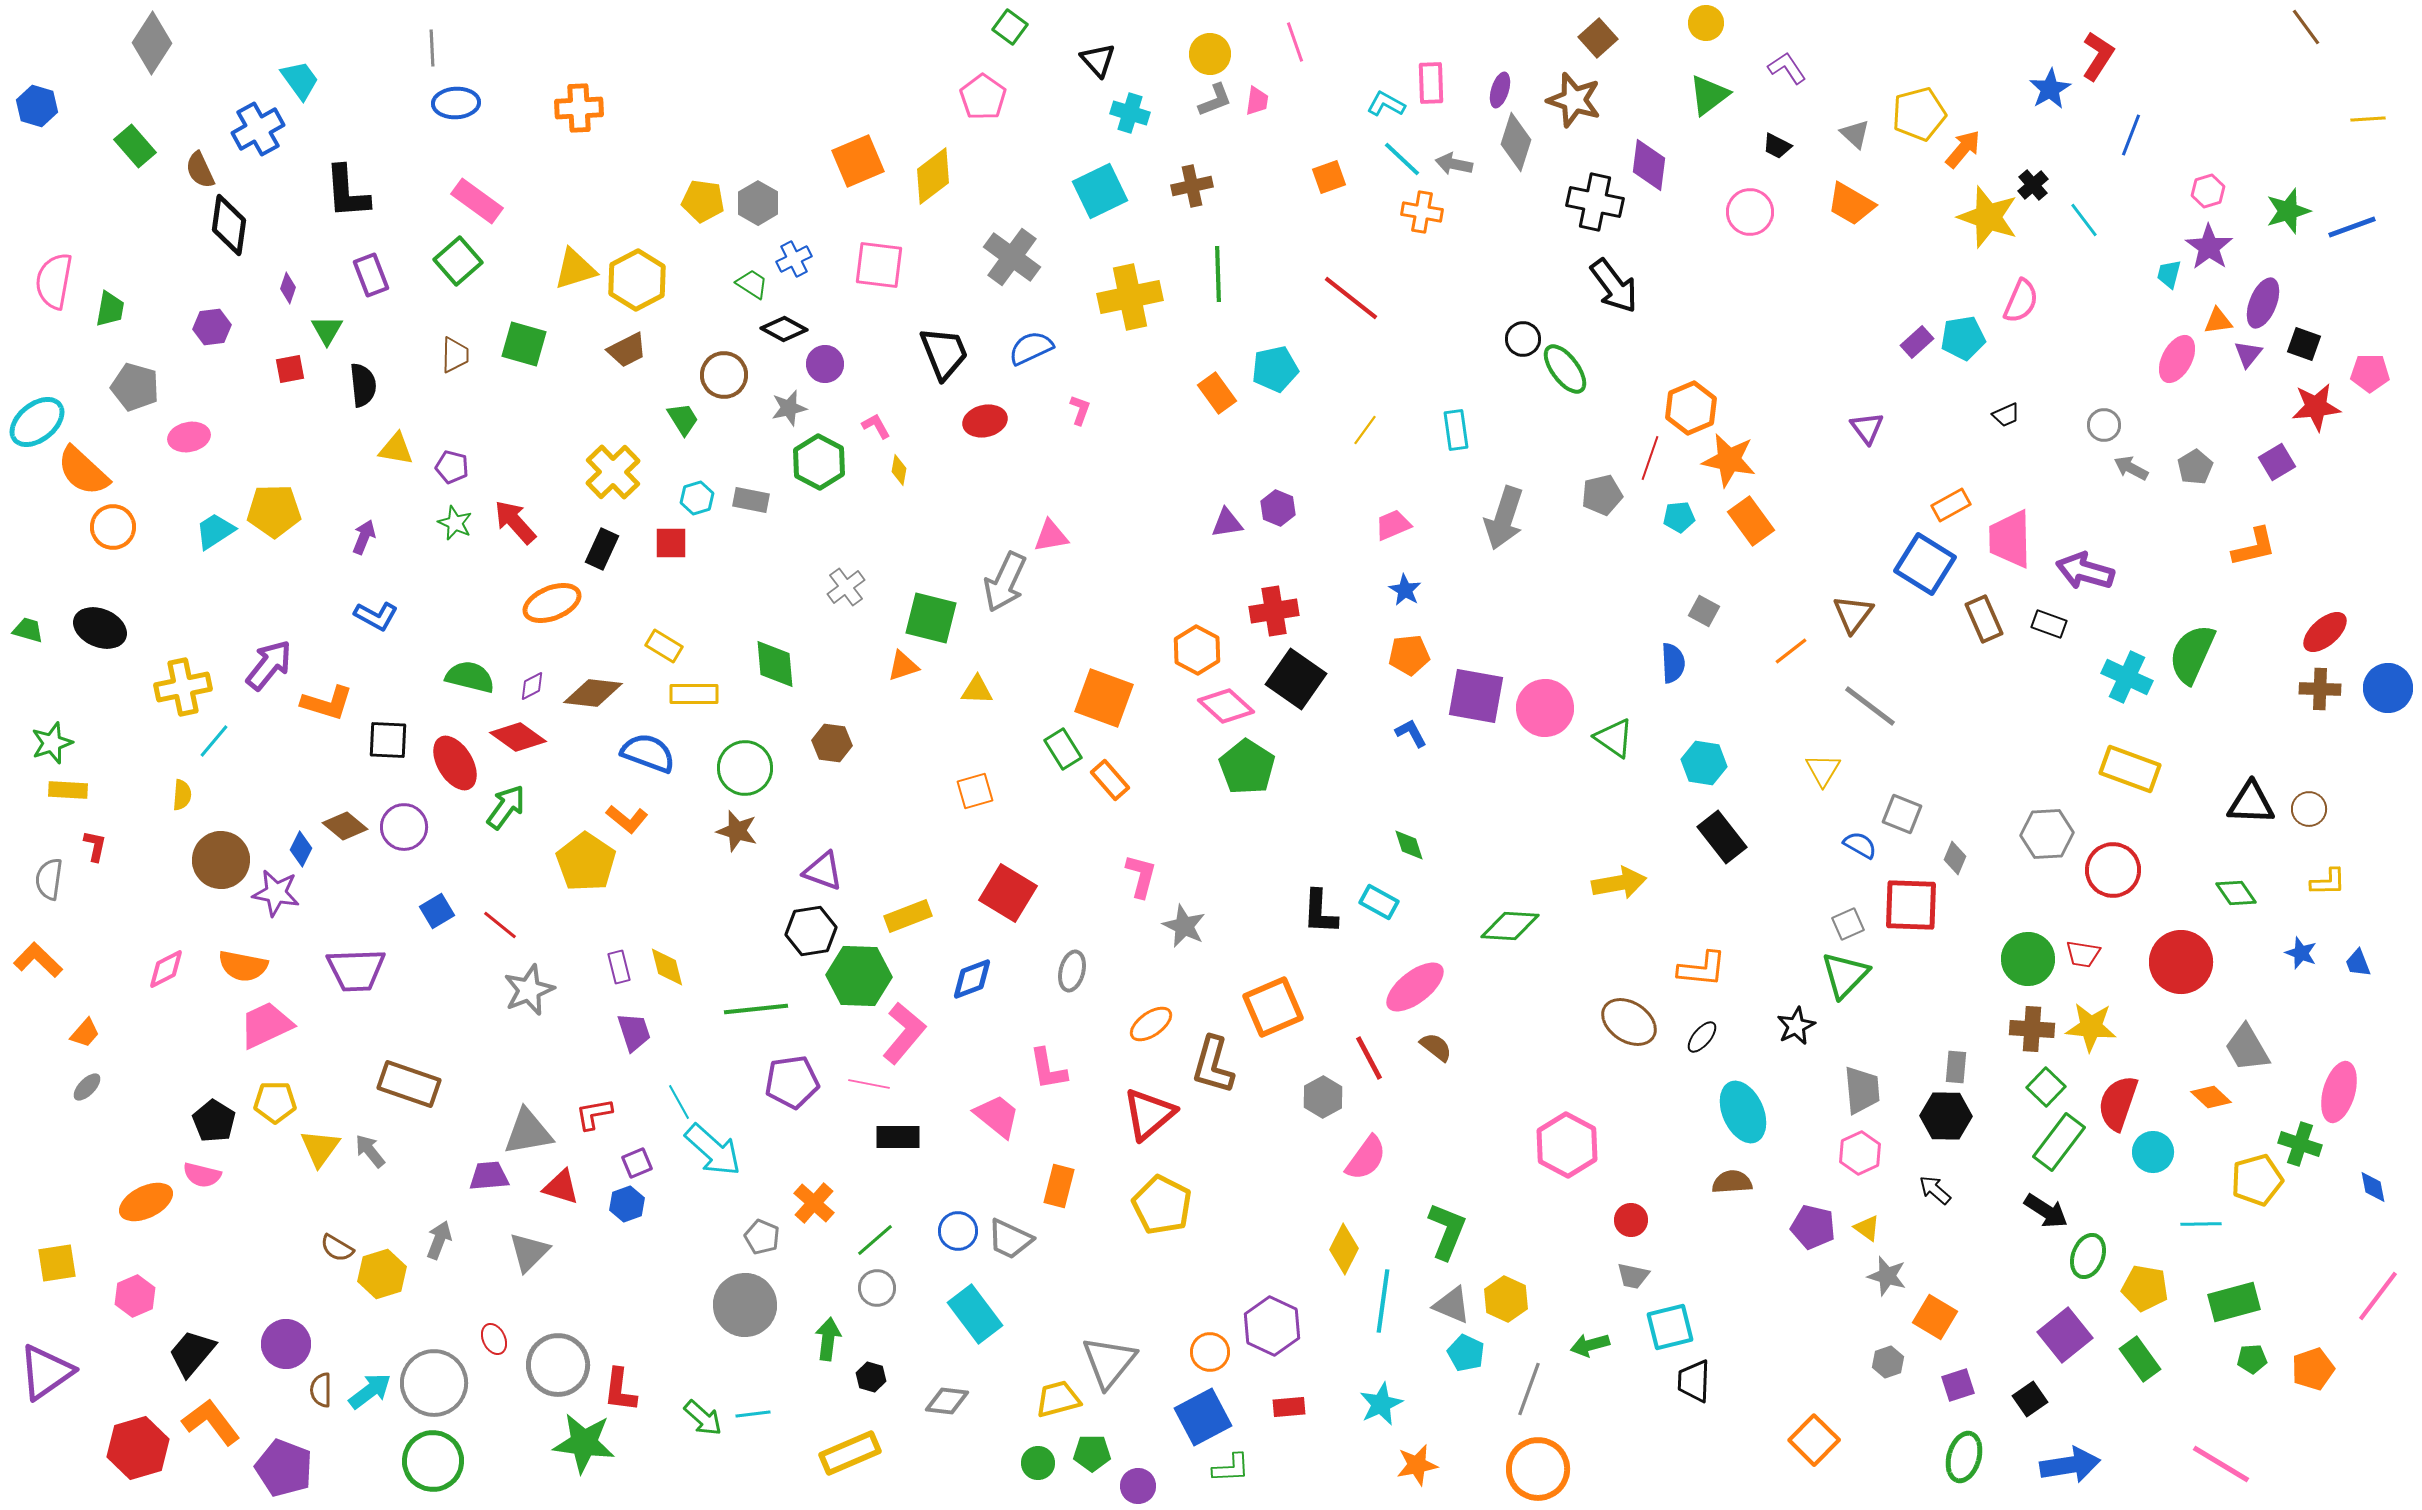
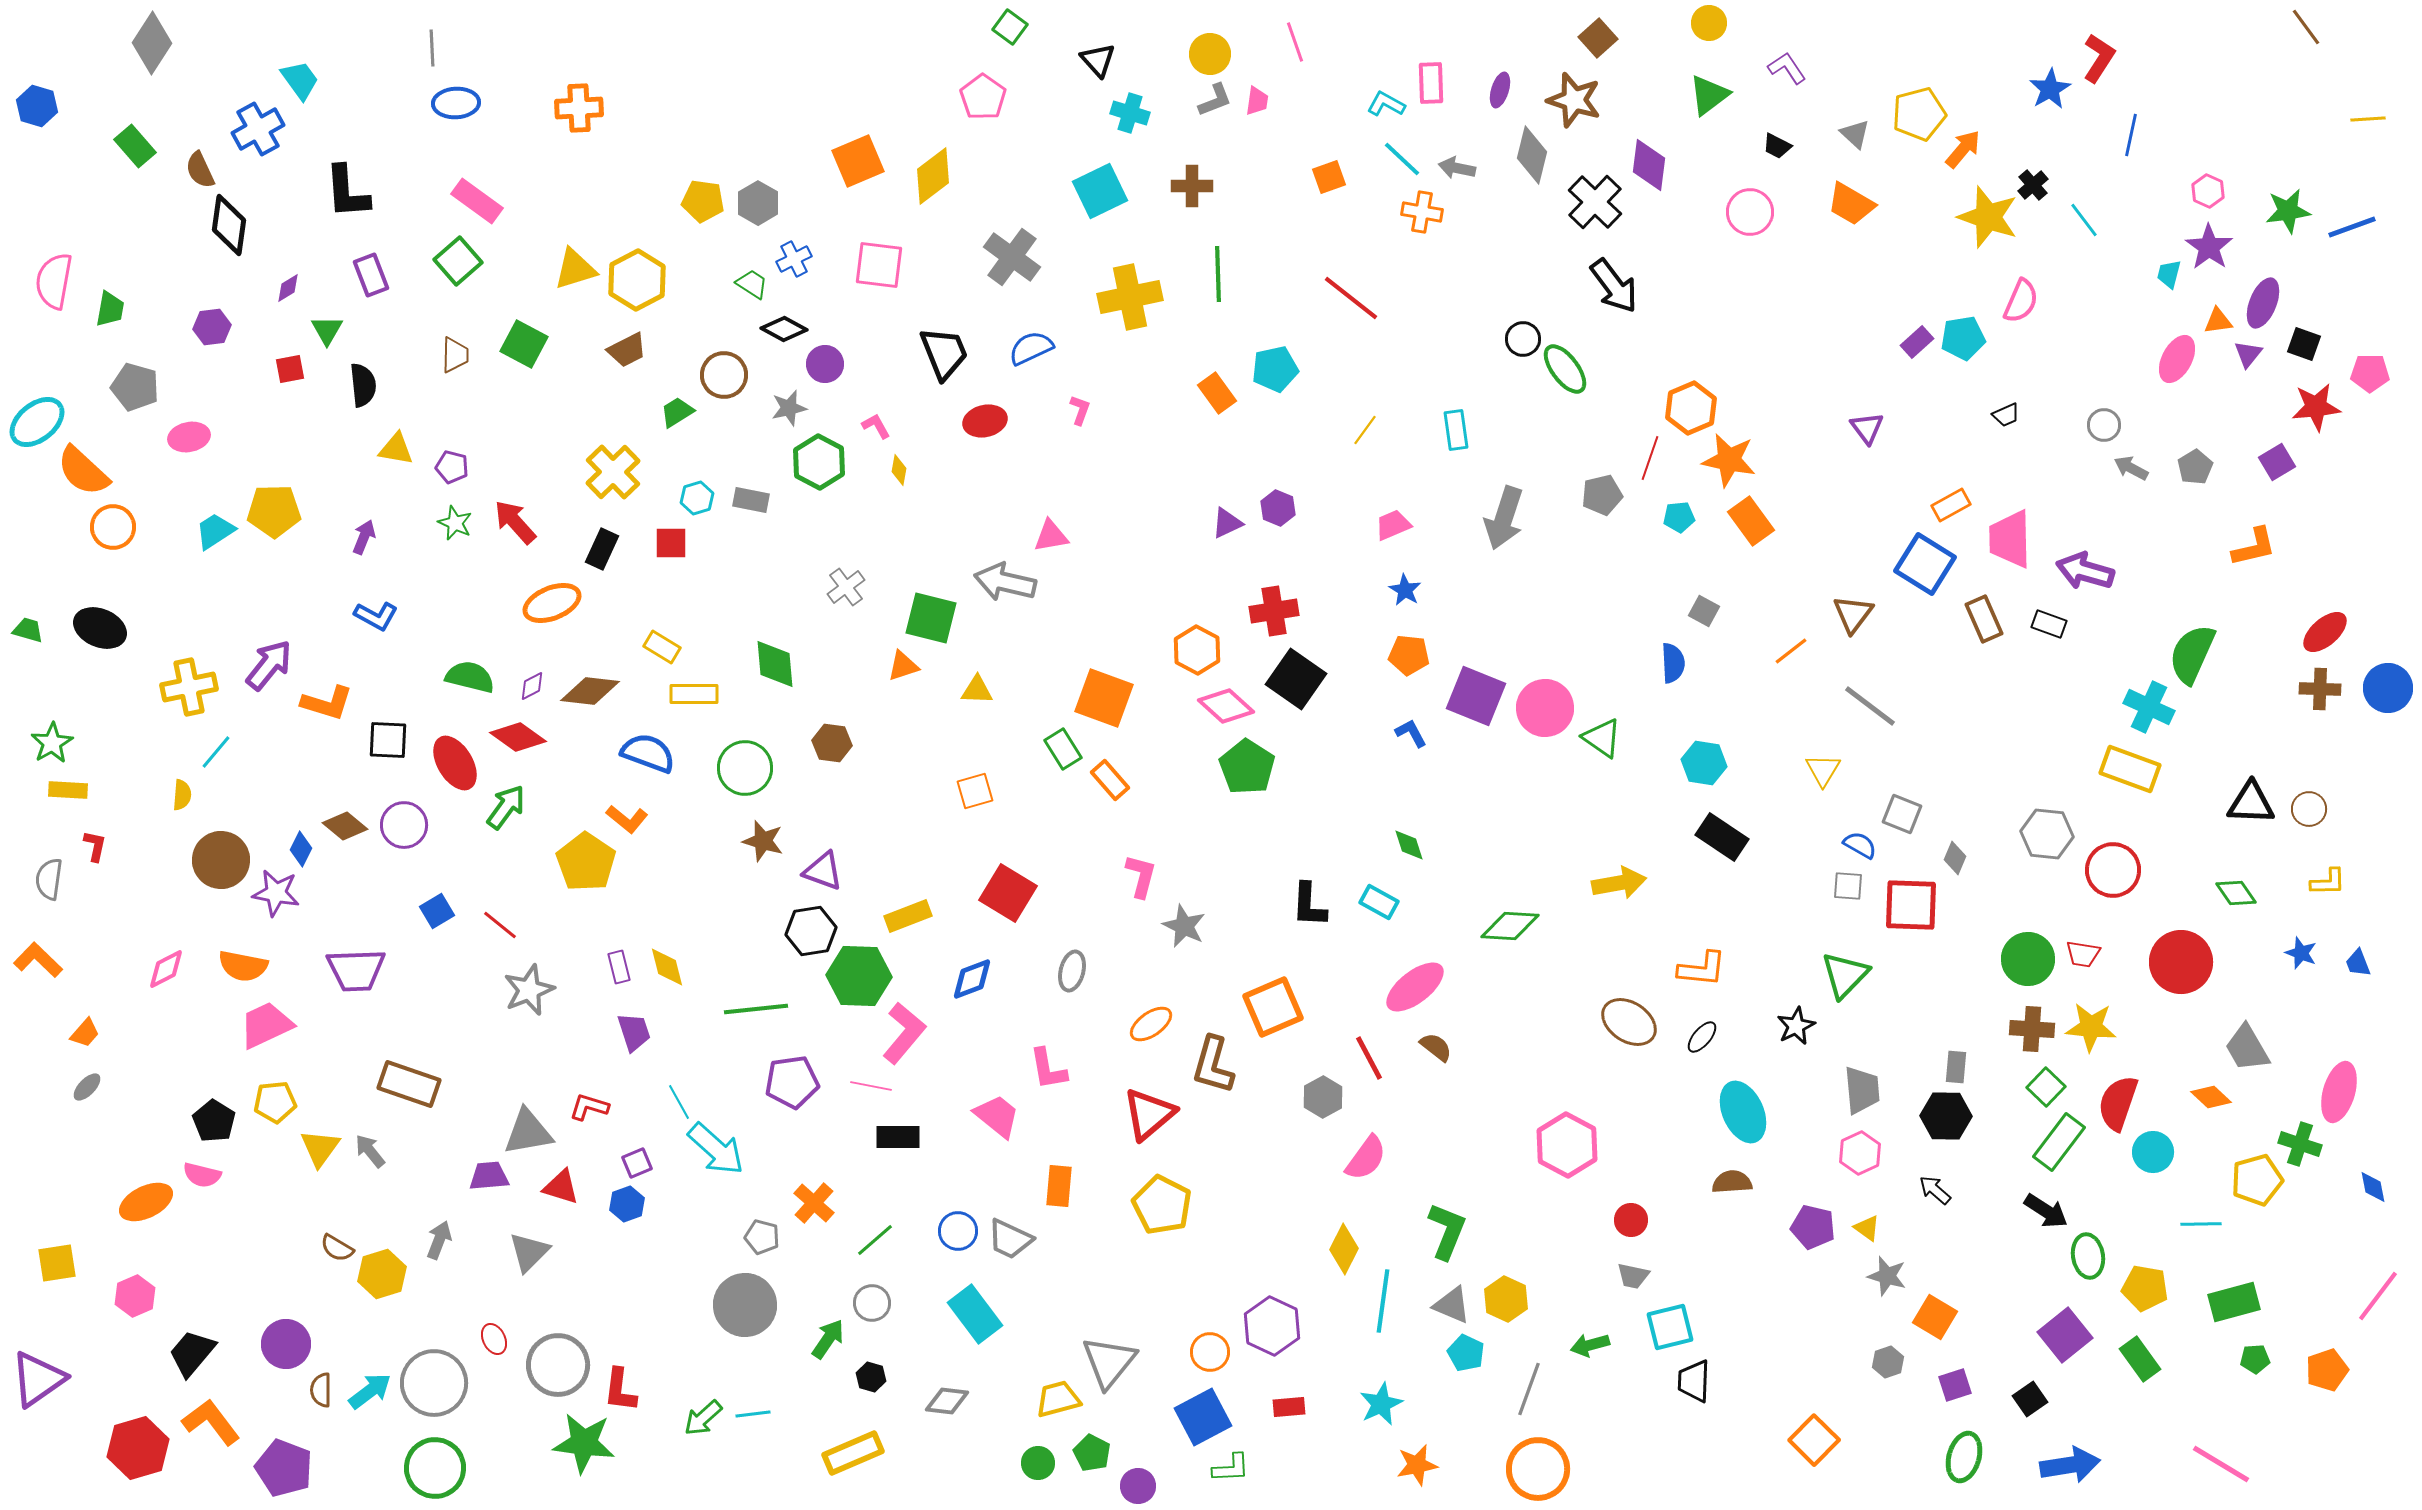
yellow circle at (1706, 23): moved 3 px right
red L-shape at (2098, 56): moved 1 px right, 2 px down
blue line at (2131, 135): rotated 9 degrees counterclockwise
gray diamond at (1516, 142): moved 16 px right, 13 px down; rotated 4 degrees counterclockwise
gray arrow at (1454, 164): moved 3 px right, 4 px down
brown cross at (1192, 186): rotated 12 degrees clockwise
pink hexagon at (2208, 191): rotated 20 degrees counterclockwise
black cross at (1595, 202): rotated 32 degrees clockwise
green star at (2288, 211): rotated 9 degrees clockwise
purple diamond at (288, 288): rotated 40 degrees clockwise
green square at (524, 344): rotated 12 degrees clockwise
green trapezoid at (683, 419): moved 6 px left, 7 px up; rotated 90 degrees counterclockwise
purple triangle at (1227, 523): rotated 16 degrees counterclockwise
gray arrow at (1005, 582): rotated 78 degrees clockwise
yellow rectangle at (664, 646): moved 2 px left, 1 px down
orange pentagon at (1409, 655): rotated 12 degrees clockwise
cyan cross at (2127, 677): moved 22 px right, 30 px down
yellow cross at (183, 687): moved 6 px right
brown diamond at (593, 693): moved 3 px left, 2 px up
purple square at (1476, 696): rotated 12 degrees clockwise
green triangle at (1614, 738): moved 12 px left
cyan line at (214, 741): moved 2 px right, 11 px down
green star at (52, 743): rotated 12 degrees counterclockwise
purple circle at (404, 827): moved 2 px up
brown star at (737, 831): moved 26 px right, 10 px down
gray hexagon at (2047, 834): rotated 9 degrees clockwise
black rectangle at (1722, 837): rotated 18 degrees counterclockwise
black L-shape at (1320, 912): moved 11 px left, 7 px up
gray square at (1848, 924): moved 38 px up; rotated 28 degrees clockwise
pink line at (869, 1084): moved 2 px right, 2 px down
yellow pentagon at (275, 1102): rotated 6 degrees counterclockwise
red L-shape at (594, 1114): moved 5 px left, 7 px up; rotated 27 degrees clockwise
cyan arrow at (713, 1150): moved 3 px right, 1 px up
orange rectangle at (1059, 1186): rotated 9 degrees counterclockwise
gray pentagon at (762, 1237): rotated 8 degrees counterclockwise
green ellipse at (2088, 1256): rotated 30 degrees counterclockwise
gray circle at (877, 1288): moved 5 px left, 15 px down
green arrow at (828, 1339): rotated 27 degrees clockwise
green pentagon at (2252, 1359): moved 3 px right
orange pentagon at (2313, 1369): moved 14 px right, 1 px down
purple triangle at (46, 1372): moved 8 px left, 7 px down
purple square at (1958, 1385): moved 3 px left
green arrow at (703, 1418): rotated 96 degrees clockwise
yellow rectangle at (850, 1453): moved 3 px right
green pentagon at (1092, 1453): rotated 27 degrees clockwise
green circle at (433, 1461): moved 2 px right, 7 px down
